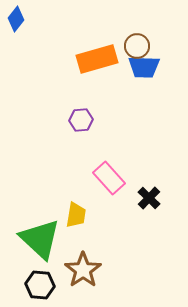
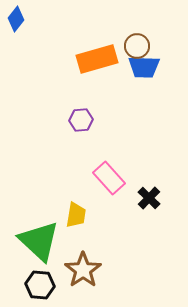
green triangle: moved 1 px left, 2 px down
